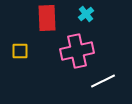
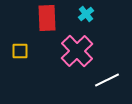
pink cross: rotated 32 degrees counterclockwise
white line: moved 4 px right, 1 px up
